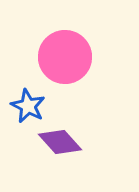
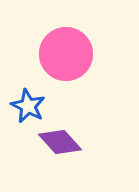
pink circle: moved 1 px right, 3 px up
